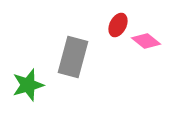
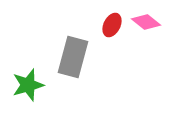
red ellipse: moved 6 px left
pink diamond: moved 19 px up
